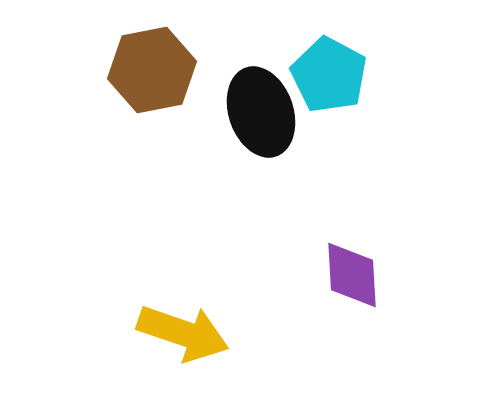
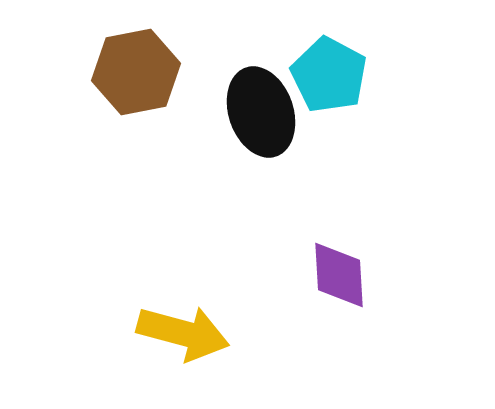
brown hexagon: moved 16 px left, 2 px down
purple diamond: moved 13 px left
yellow arrow: rotated 4 degrees counterclockwise
